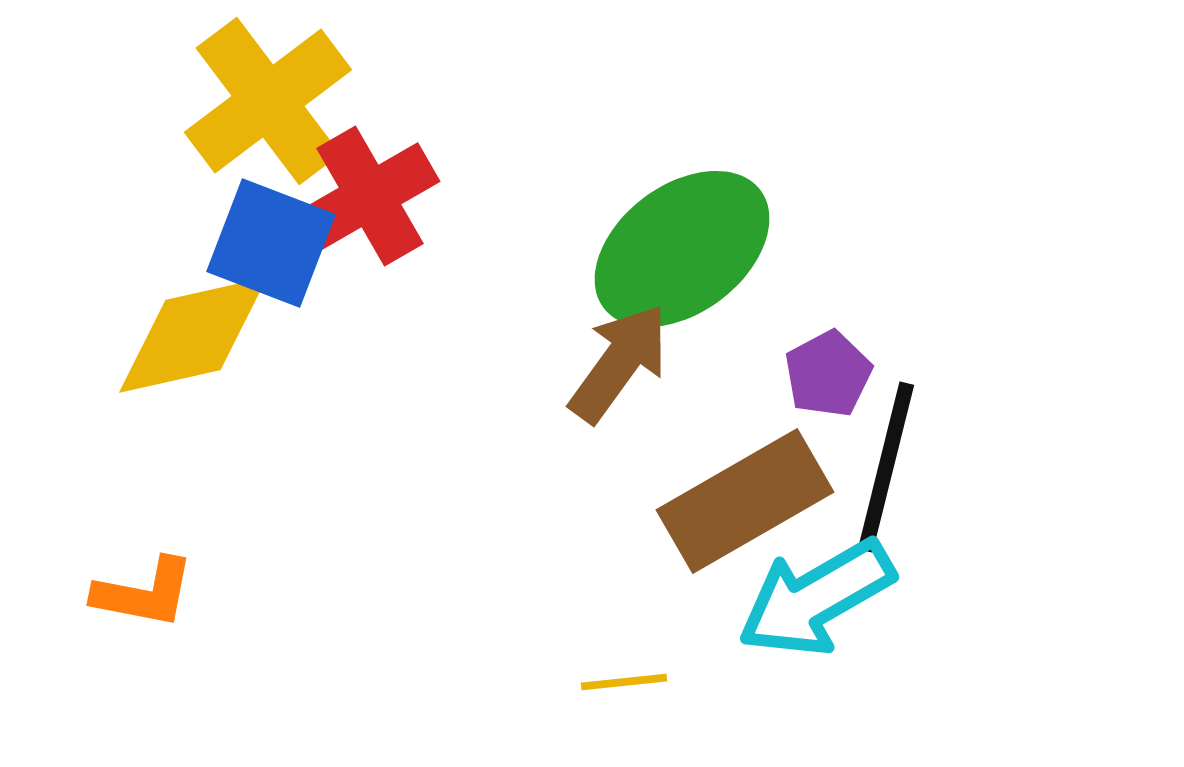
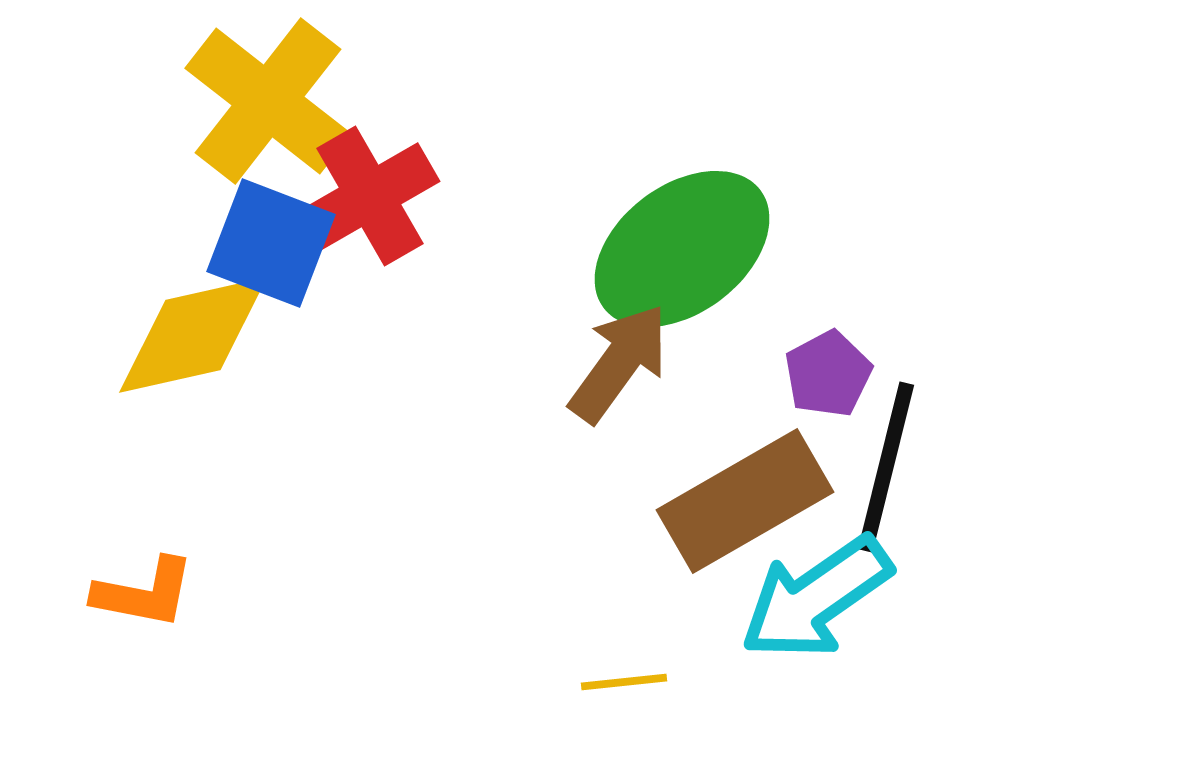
yellow cross: rotated 15 degrees counterclockwise
cyan arrow: rotated 5 degrees counterclockwise
